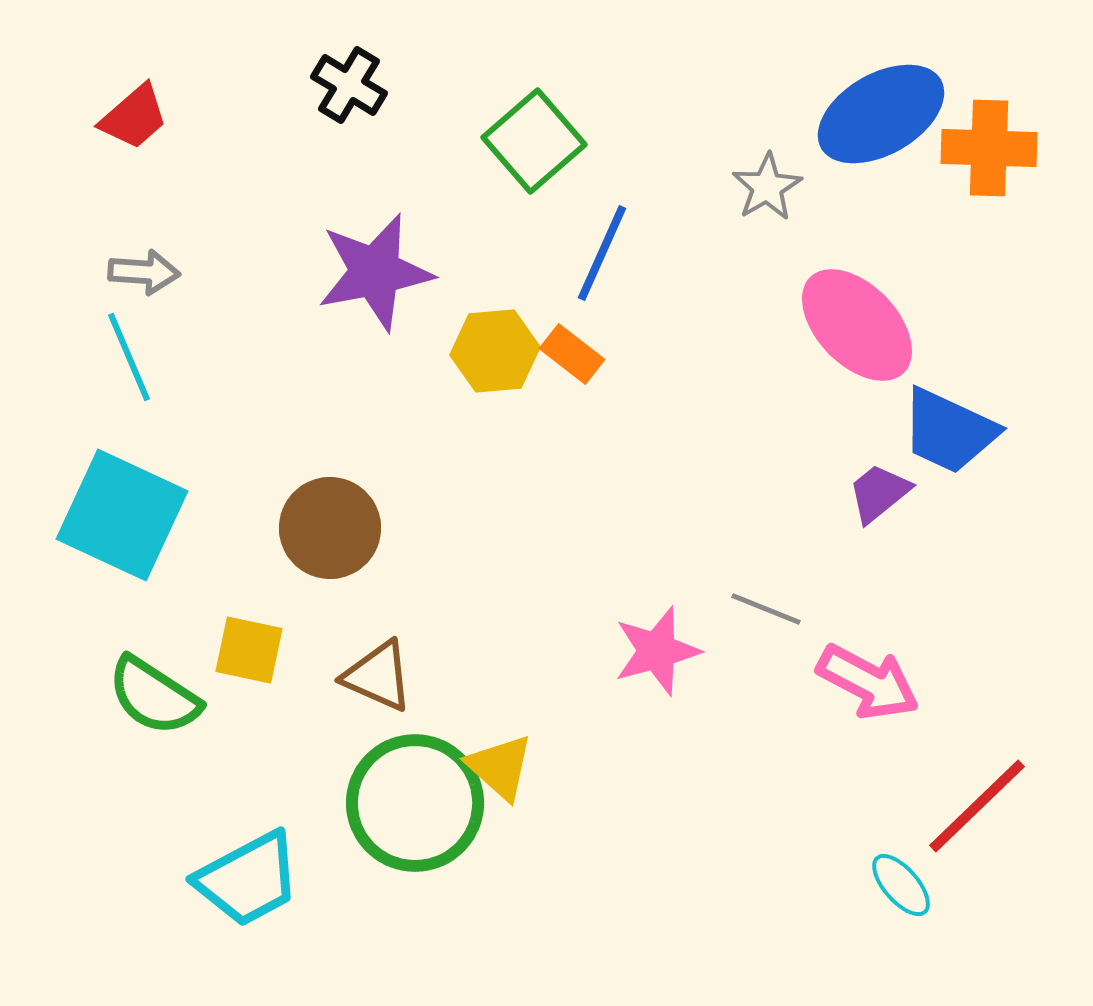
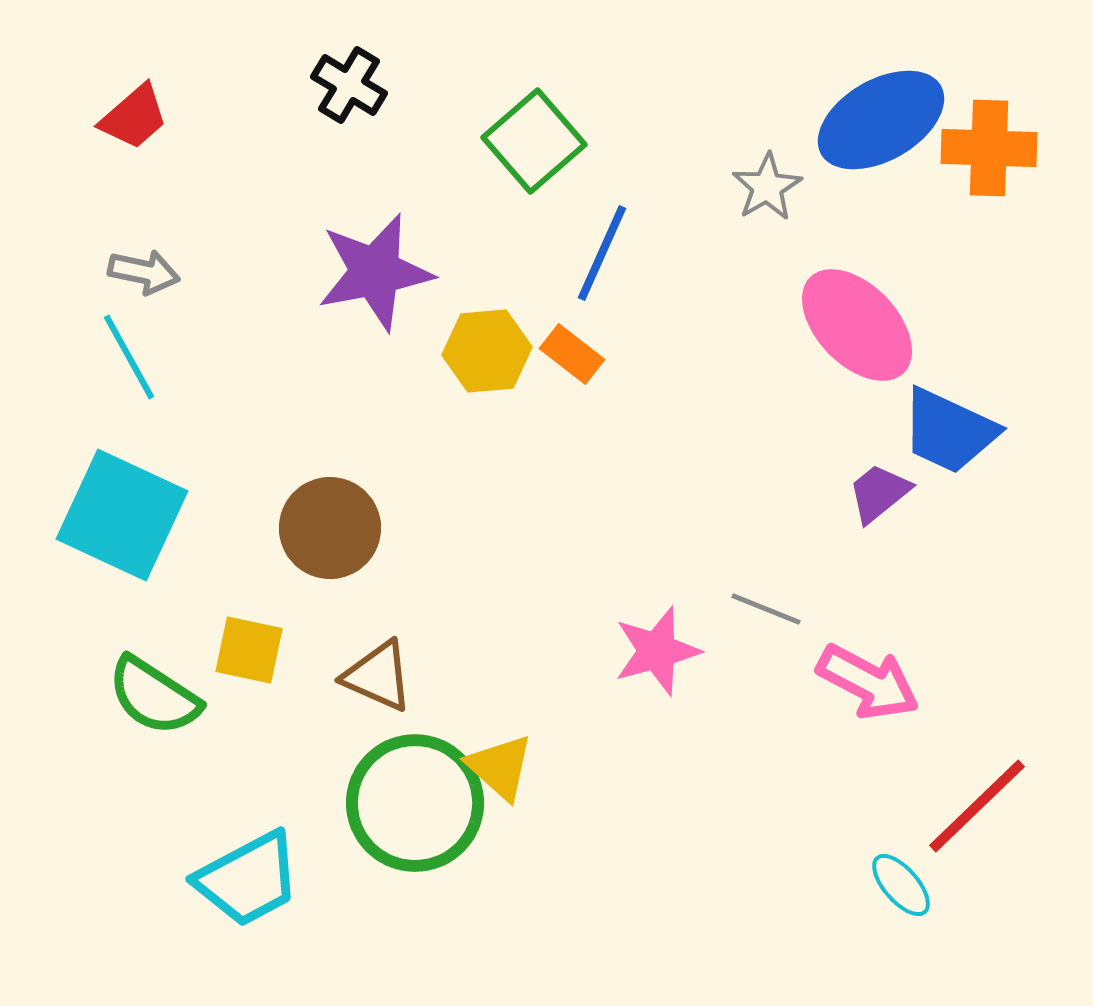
blue ellipse: moved 6 px down
gray arrow: rotated 8 degrees clockwise
yellow hexagon: moved 8 px left
cyan line: rotated 6 degrees counterclockwise
